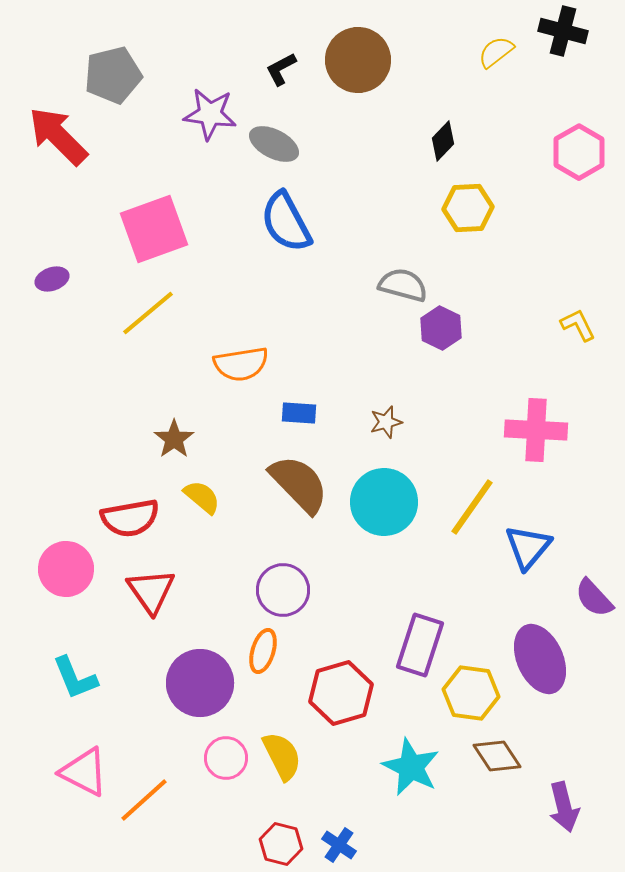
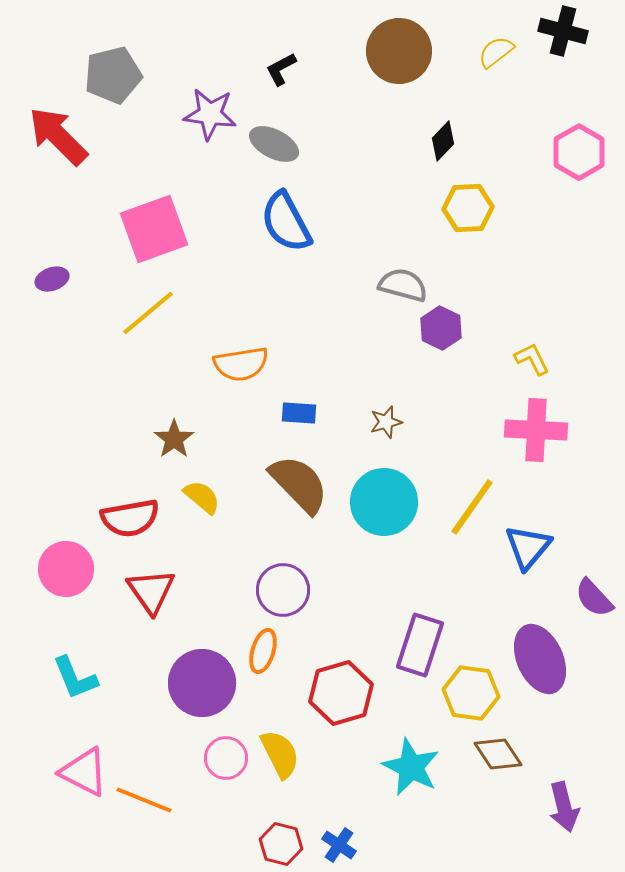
brown circle at (358, 60): moved 41 px right, 9 px up
yellow L-shape at (578, 325): moved 46 px left, 34 px down
purple circle at (200, 683): moved 2 px right
yellow semicircle at (282, 756): moved 2 px left, 2 px up
brown diamond at (497, 756): moved 1 px right, 2 px up
orange line at (144, 800): rotated 64 degrees clockwise
